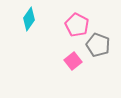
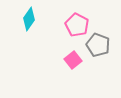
pink square: moved 1 px up
